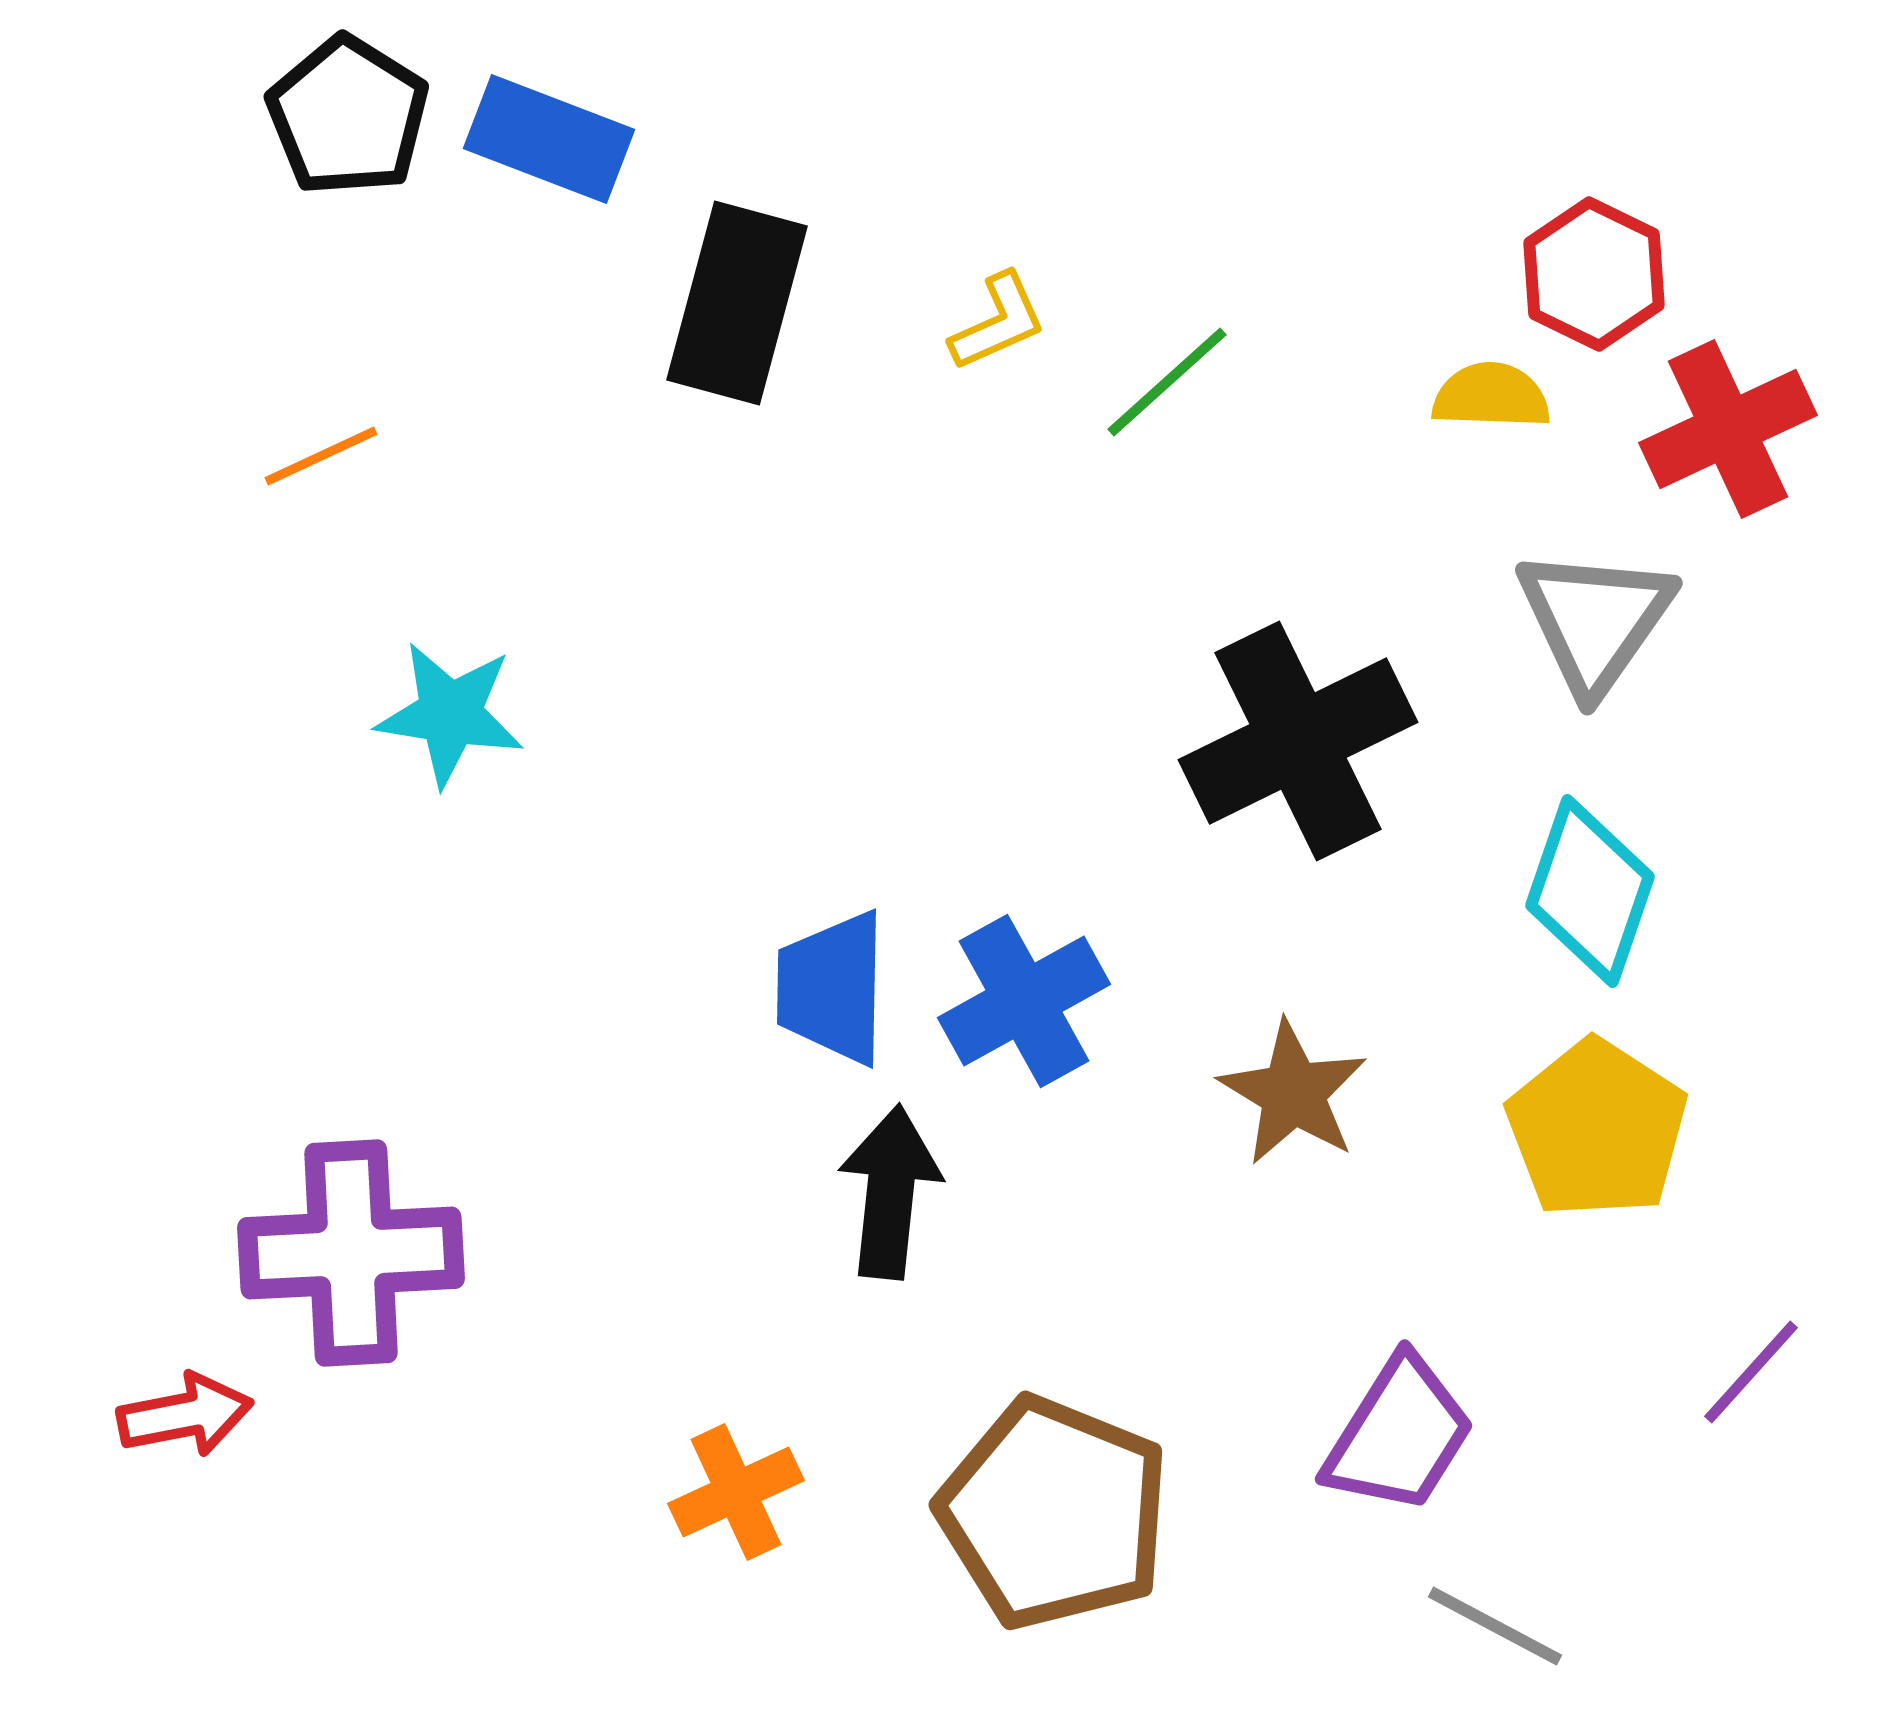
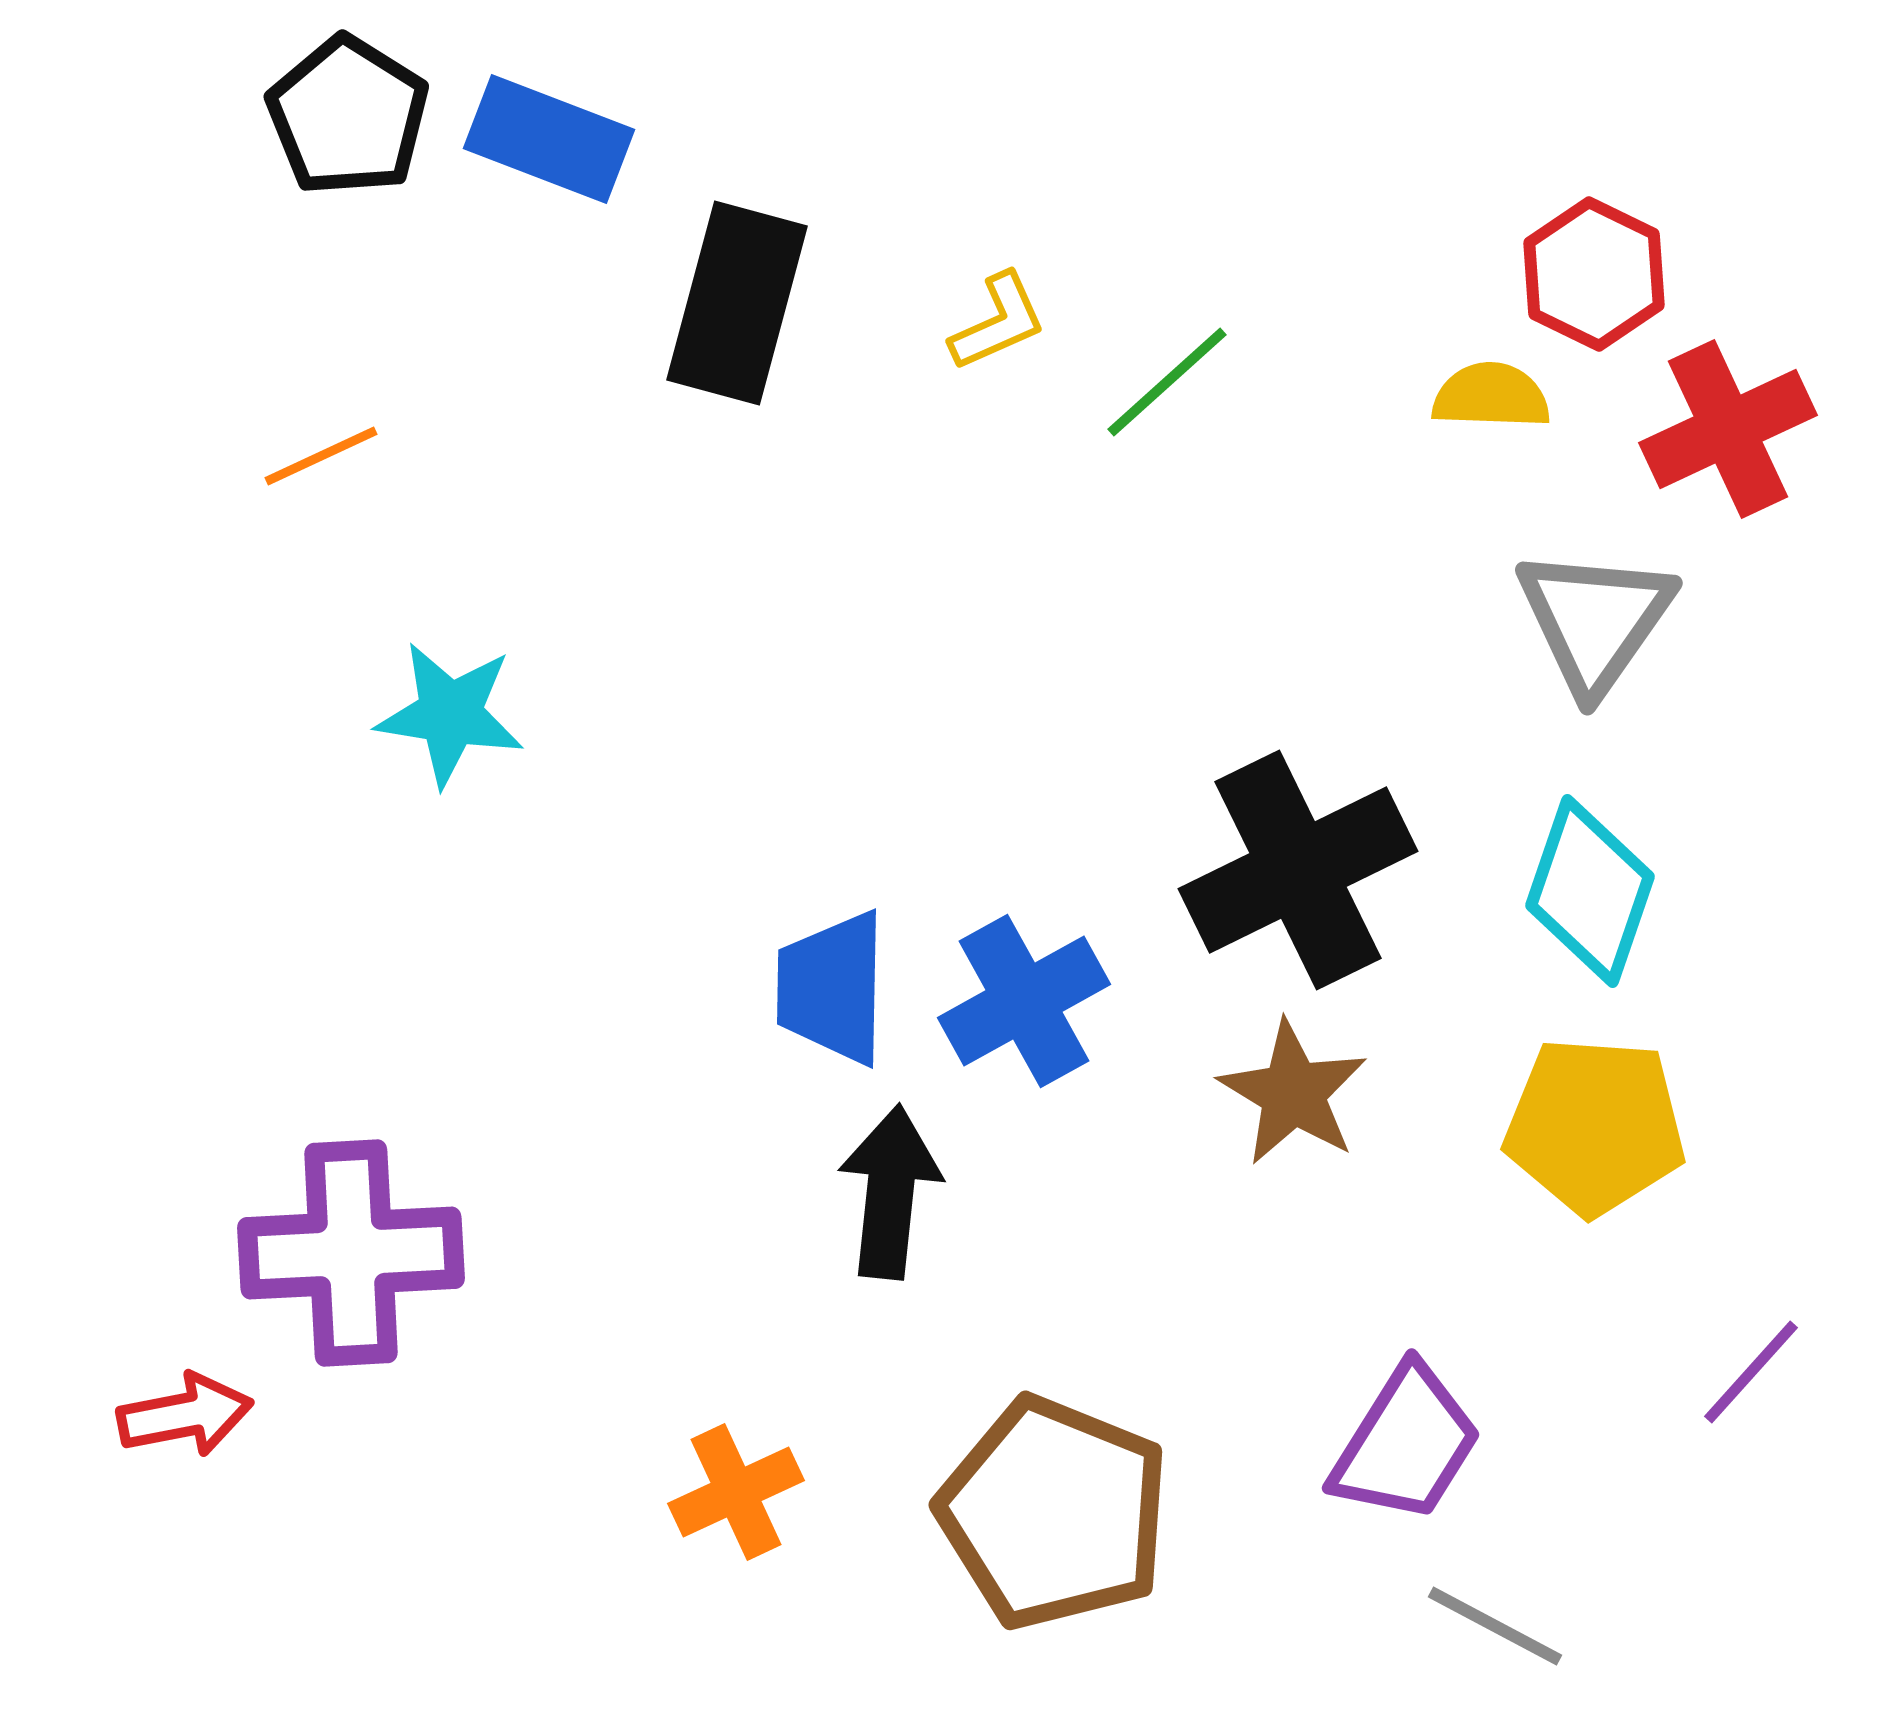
black cross: moved 129 px down
yellow pentagon: moved 2 px left, 3 px up; rotated 29 degrees counterclockwise
purple trapezoid: moved 7 px right, 9 px down
